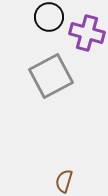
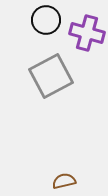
black circle: moved 3 px left, 3 px down
brown semicircle: rotated 60 degrees clockwise
